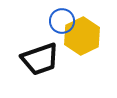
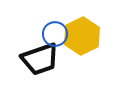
blue circle: moved 7 px left, 13 px down
